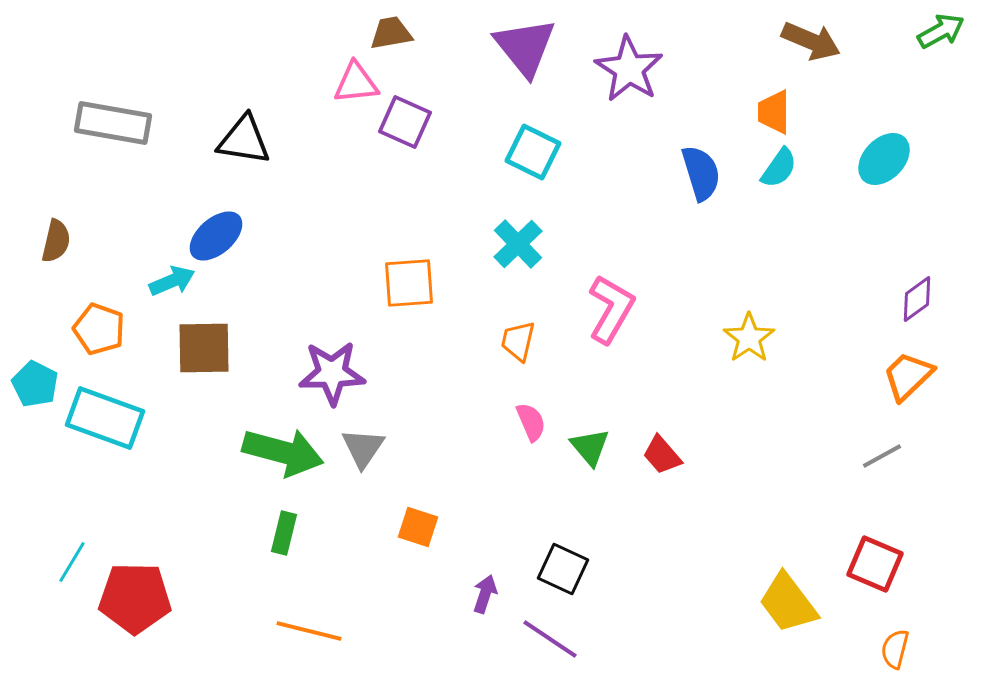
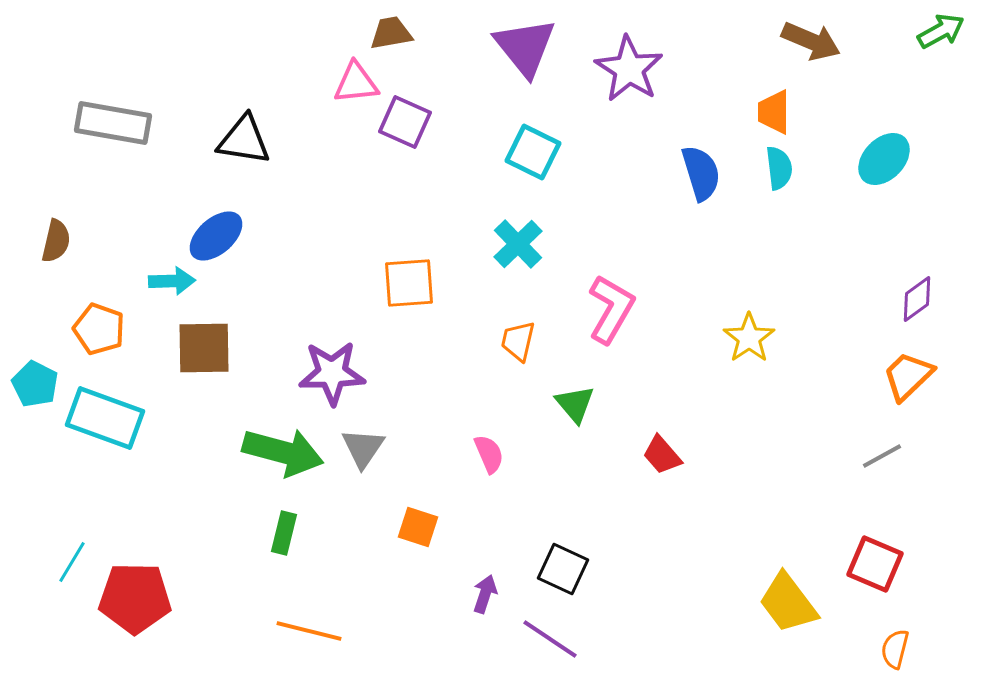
cyan semicircle at (779, 168): rotated 42 degrees counterclockwise
cyan arrow at (172, 281): rotated 21 degrees clockwise
pink semicircle at (531, 422): moved 42 px left, 32 px down
green triangle at (590, 447): moved 15 px left, 43 px up
